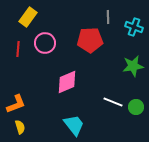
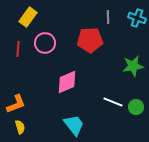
cyan cross: moved 3 px right, 9 px up
